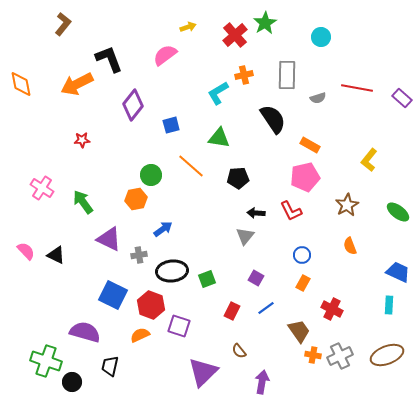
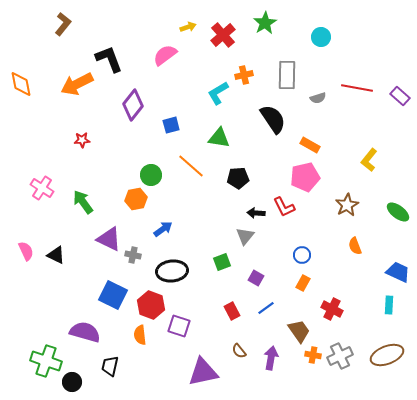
red cross at (235, 35): moved 12 px left
purple rectangle at (402, 98): moved 2 px left, 2 px up
red L-shape at (291, 211): moved 7 px left, 4 px up
orange semicircle at (350, 246): moved 5 px right
pink semicircle at (26, 251): rotated 18 degrees clockwise
gray cross at (139, 255): moved 6 px left; rotated 21 degrees clockwise
green square at (207, 279): moved 15 px right, 17 px up
red rectangle at (232, 311): rotated 54 degrees counterclockwise
orange semicircle at (140, 335): rotated 72 degrees counterclockwise
purple triangle at (203, 372): rotated 32 degrees clockwise
purple arrow at (262, 382): moved 9 px right, 24 px up
